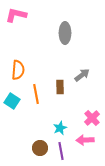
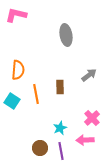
gray ellipse: moved 1 px right, 2 px down; rotated 10 degrees counterclockwise
gray arrow: moved 7 px right
